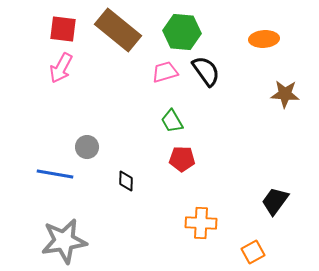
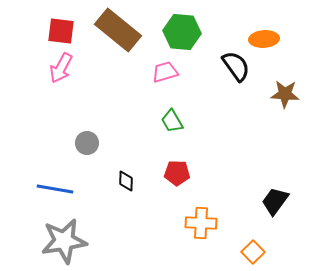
red square: moved 2 px left, 2 px down
black semicircle: moved 30 px right, 5 px up
gray circle: moved 4 px up
red pentagon: moved 5 px left, 14 px down
blue line: moved 15 px down
orange square: rotated 15 degrees counterclockwise
